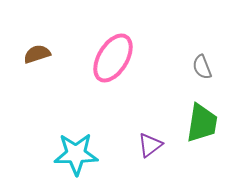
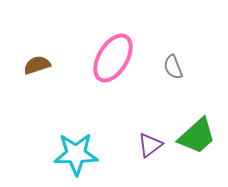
brown semicircle: moved 11 px down
gray semicircle: moved 29 px left
green trapezoid: moved 5 px left, 13 px down; rotated 39 degrees clockwise
